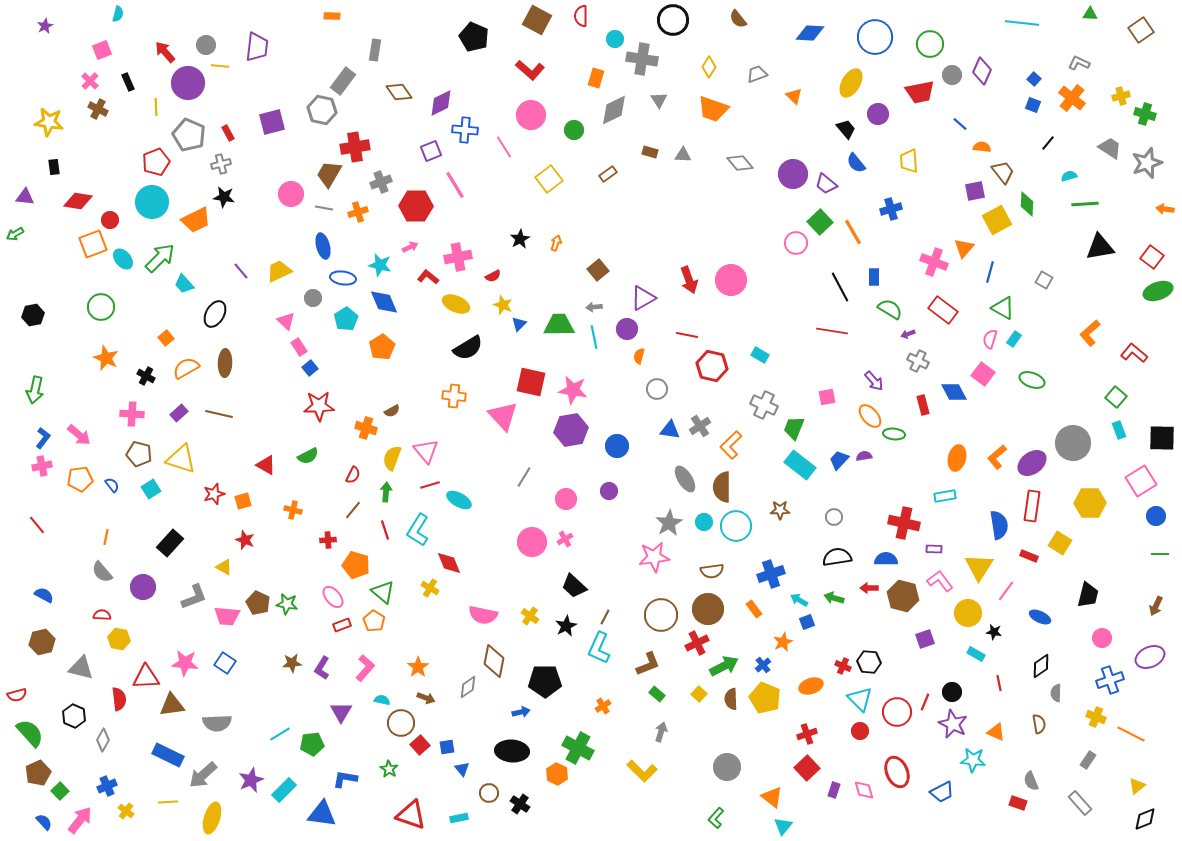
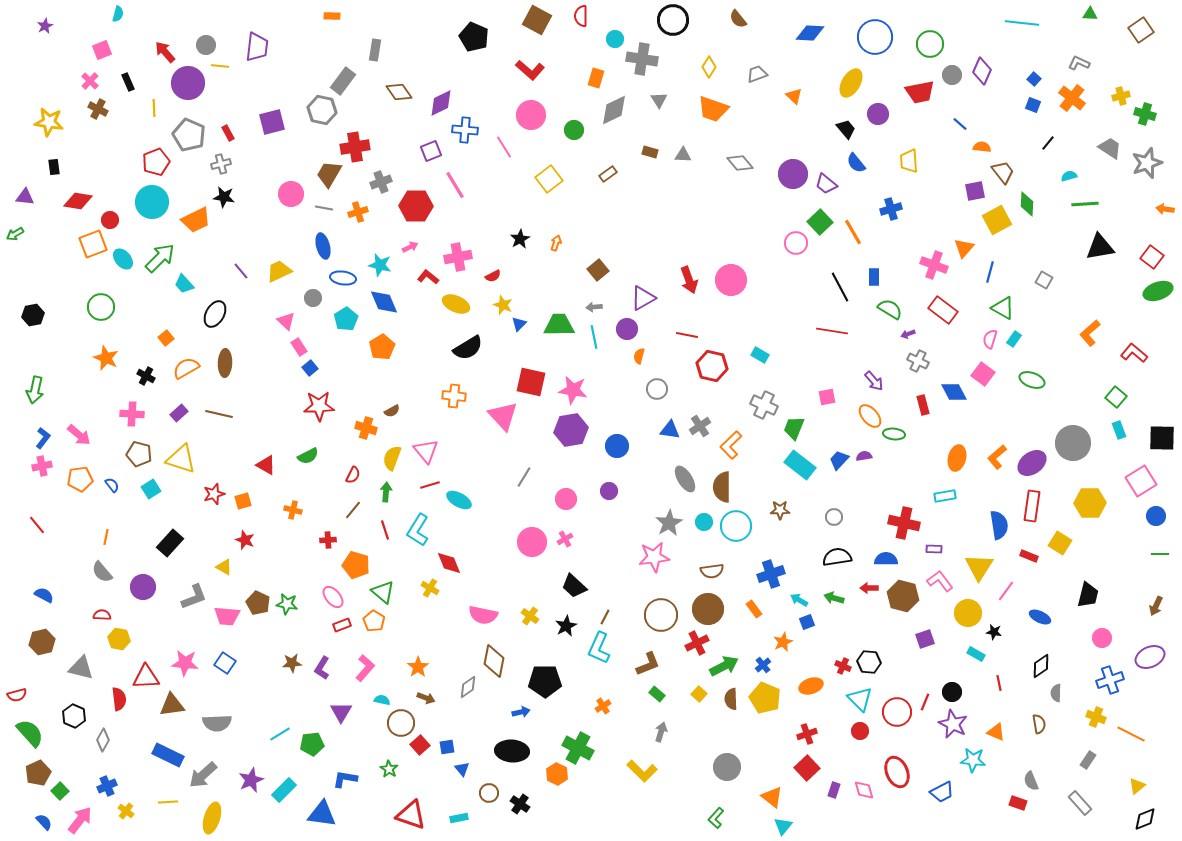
yellow line at (156, 107): moved 2 px left, 1 px down
pink cross at (934, 262): moved 3 px down
